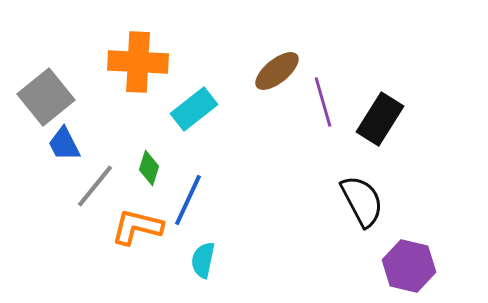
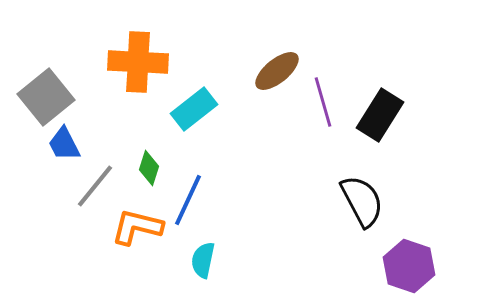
black rectangle: moved 4 px up
purple hexagon: rotated 6 degrees clockwise
